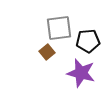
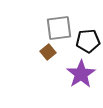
brown square: moved 1 px right
purple star: moved 1 px down; rotated 24 degrees clockwise
